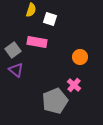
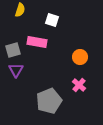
yellow semicircle: moved 11 px left
white square: moved 2 px right, 1 px down
gray square: rotated 21 degrees clockwise
purple triangle: rotated 21 degrees clockwise
pink cross: moved 5 px right
gray pentagon: moved 6 px left
